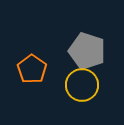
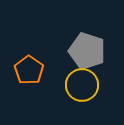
orange pentagon: moved 3 px left, 1 px down
